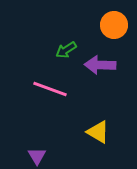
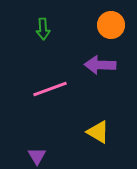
orange circle: moved 3 px left
green arrow: moved 23 px left, 21 px up; rotated 60 degrees counterclockwise
pink line: rotated 40 degrees counterclockwise
